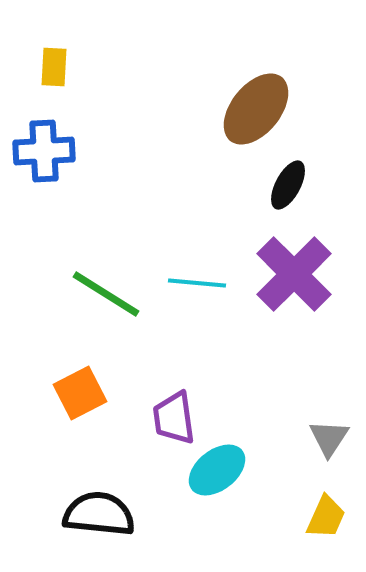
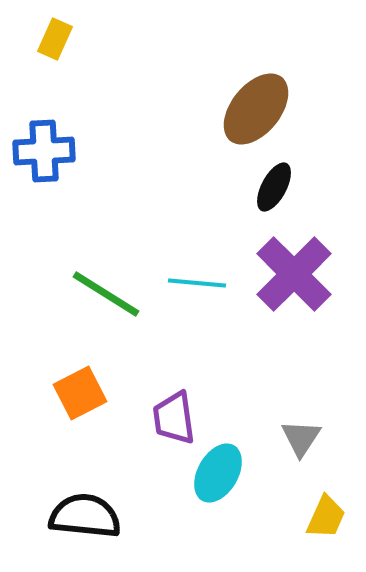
yellow rectangle: moved 1 px right, 28 px up; rotated 21 degrees clockwise
black ellipse: moved 14 px left, 2 px down
gray triangle: moved 28 px left
cyan ellipse: moved 1 px right, 3 px down; rotated 22 degrees counterclockwise
black semicircle: moved 14 px left, 2 px down
